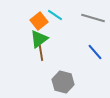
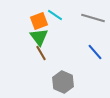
orange square: rotated 18 degrees clockwise
green triangle: moved 2 px up; rotated 30 degrees counterclockwise
brown line: rotated 21 degrees counterclockwise
gray hexagon: rotated 10 degrees clockwise
